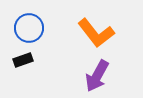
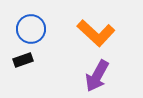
blue circle: moved 2 px right, 1 px down
orange L-shape: rotated 9 degrees counterclockwise
